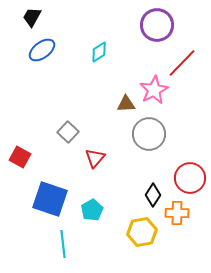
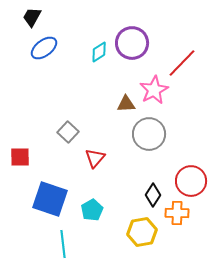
purple circle: moved 25 px left, 18 px down
blue ellipse: moved 2 px right, 2 px up
red square: rotated 30 degrees counterclockwise
red circle: moved 1 px right, 3 px down
